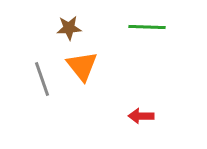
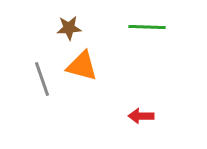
orange triangle: rotated 36 degrees counterclockwise
